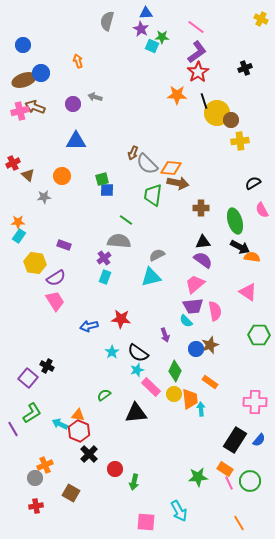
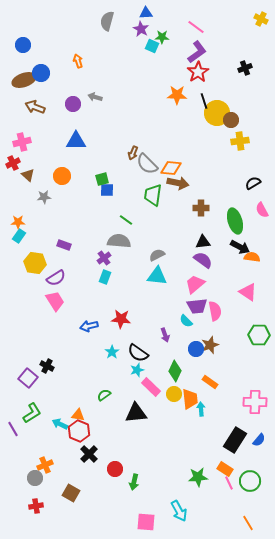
pink cross at (20, 111): moved 2 px right, 31 px down
cyan triangle at (151, 277): moved 6 px right, 1 px up; rotated 20 degrees clockwise
purple trapezoid at (193, 306): moved 4 px right
orange line at (239, 523): moved 9 px right
